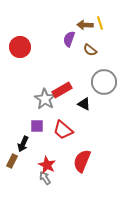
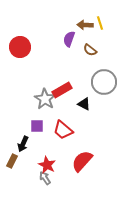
red semicircle: rotated 20 degrees clockwise
